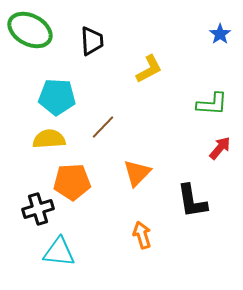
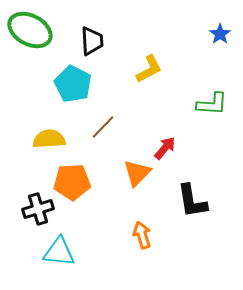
cyan pentagon: moved 16 px right, 13 px up; rotated 24 degrees clockwise
red arrow: moved 55 px left
